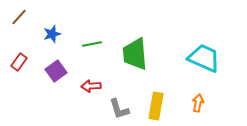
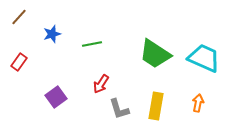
green trapezoid: moved 20 px right; rotated 52 degrees counterclockwise
purple square: moved 26 px down
red arrow: moved 10 px right, 2 px up; rotated 54 degrees counterclockwise
